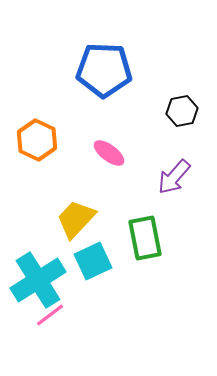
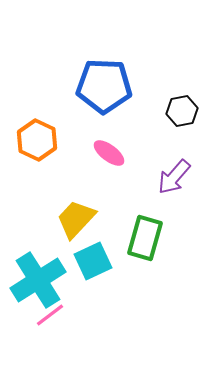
blue pentagon: moved 16 px down
green rectangle: rotated 27 degrees clockwise
